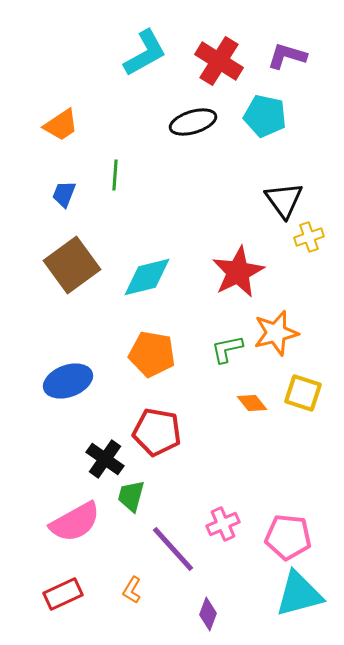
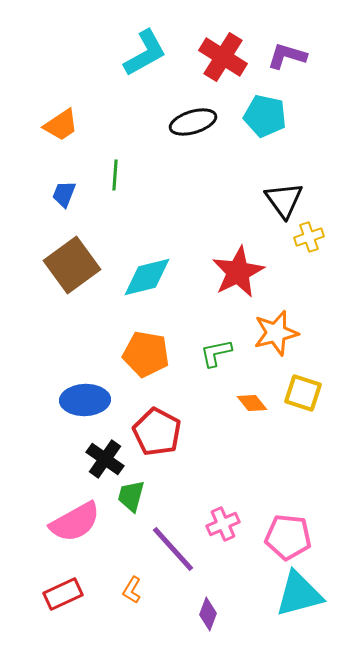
red cross: moved 4 px right, 4 px up
green L-shape: moved 11 px left, 4 px down
orange pentagon: moved 6 px left
blue ellipse: moved 17 px right, 19 px down; rotated 18 degrees clockwise
red pentagon: rotated 18 degrees clockwise
